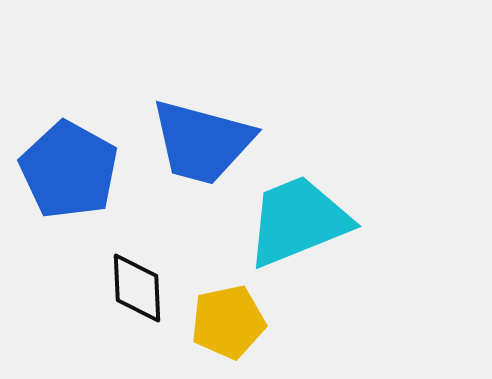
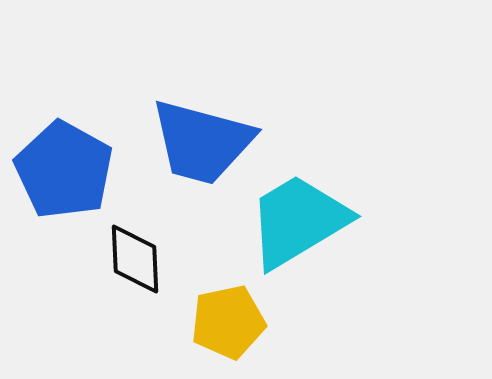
blue pentagon: moved 5 px left
cyan trapezoid: rotated 9 degrees counterclockwise
black diamond: moved 2 px left, 29 px up
